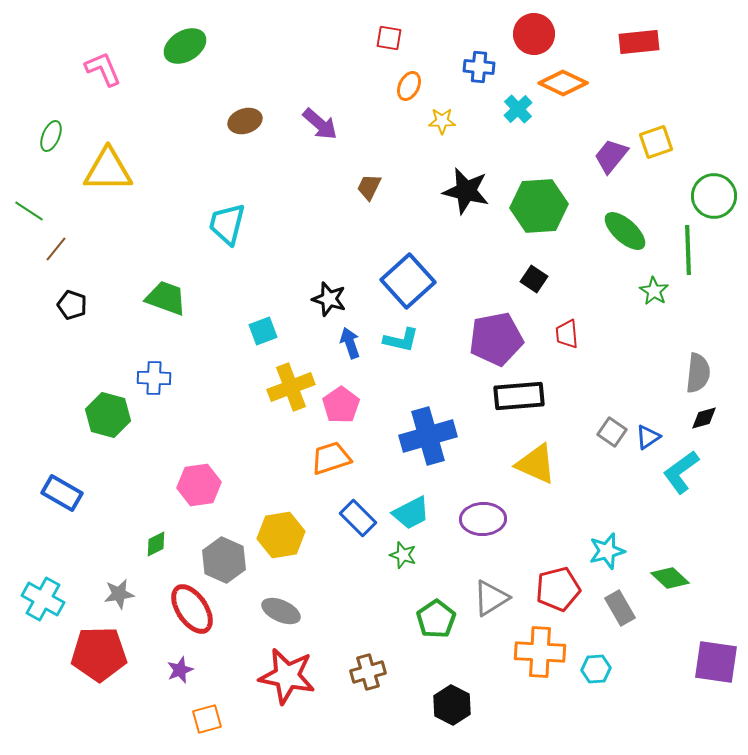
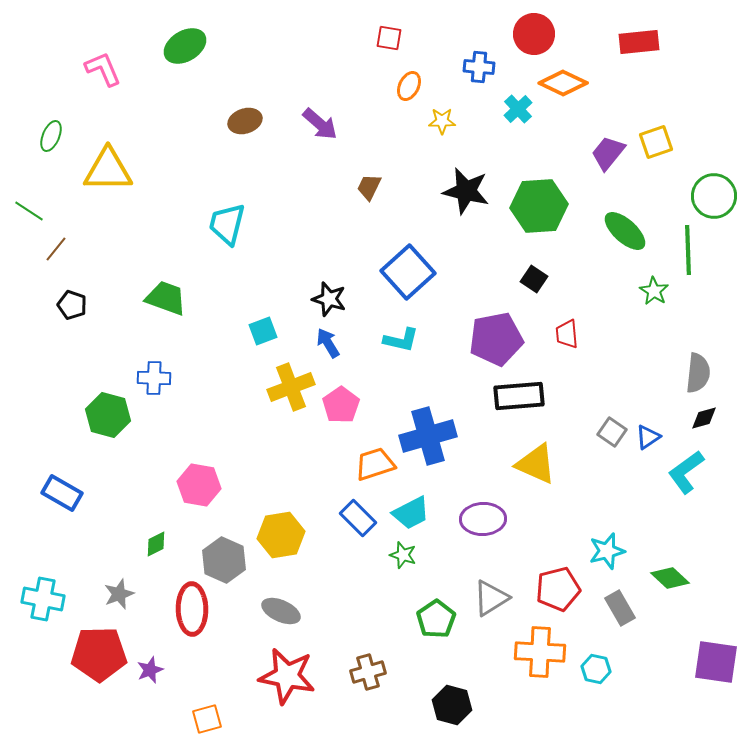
purple trapezoid at (611, 156): moved 3 px left, 3 px up
blue square at (408, 281): moved 9 px up
blue arrow at (350, 343): moved 22 px left; rotated 12 degrees counterclockwise
orange trapezoid at (331, 458): moved 44 px right, 6 px down
cyan L-shape at (681, 472): moved 5 px right
pink hexagon at (199, 485): rotated 18 degrees clockwise
gray star at (119, 594): rotated 12 degrees counterclockwise
cyan cross at (43, 599): rotated 18 degrees counterclockwise
red ellipse at (192, 609): rotated 33 degrees clockwise
cyan hexagon at (596, 669): rotated 16 degrees clockwise
purple star at (180, 670): moved 30 px left
black hexagon at (452, 705): rotated 12 degrees counterclockwise
